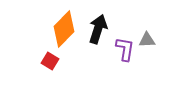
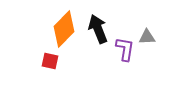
black arrow: rotated 40 degrees counterclockwise
gray triangle: moved 3 px up
red square: rotated 18 degrees counterclockwise
